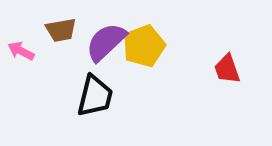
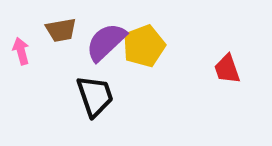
pink arrow: rotated 48 degrees clockwise
black trapezoid: rotated 33 degrees counterclockwise
